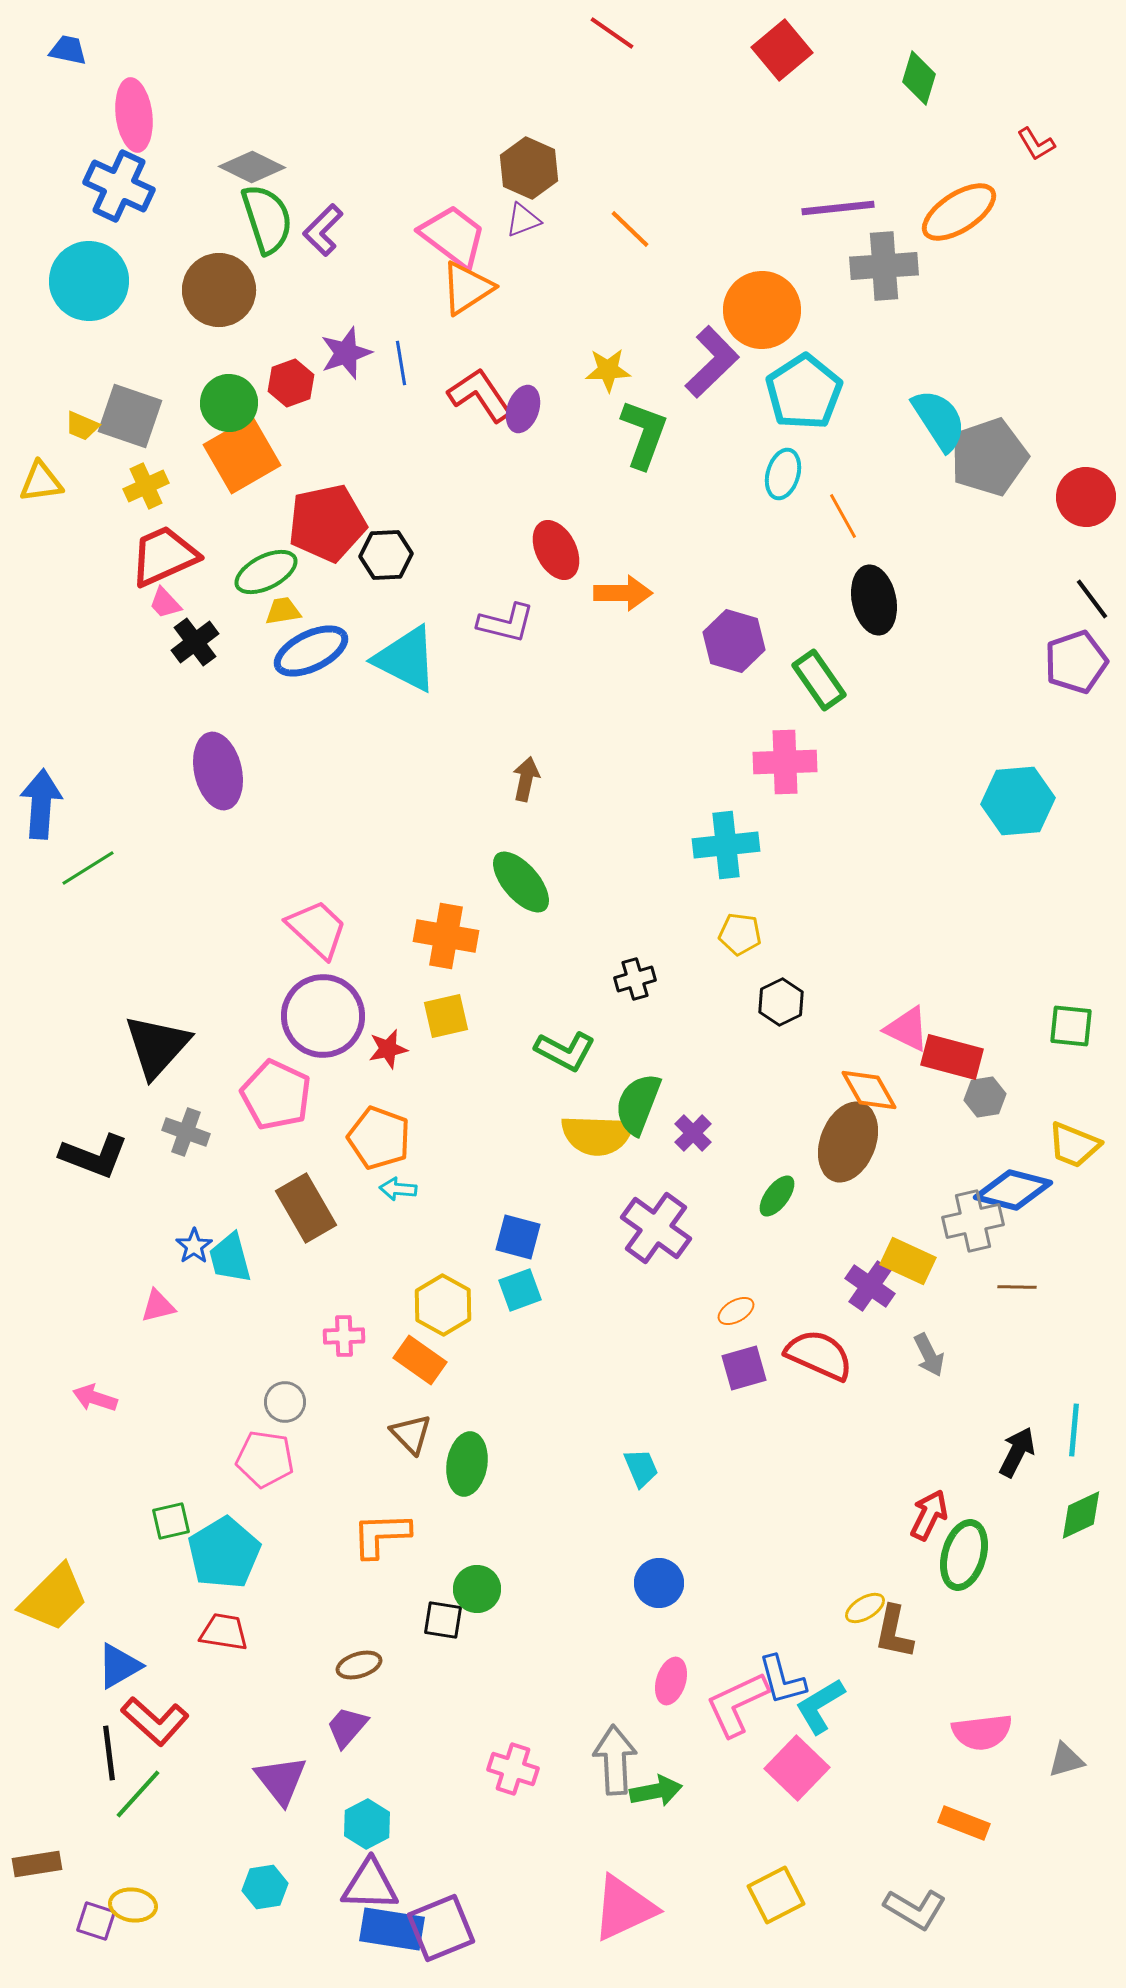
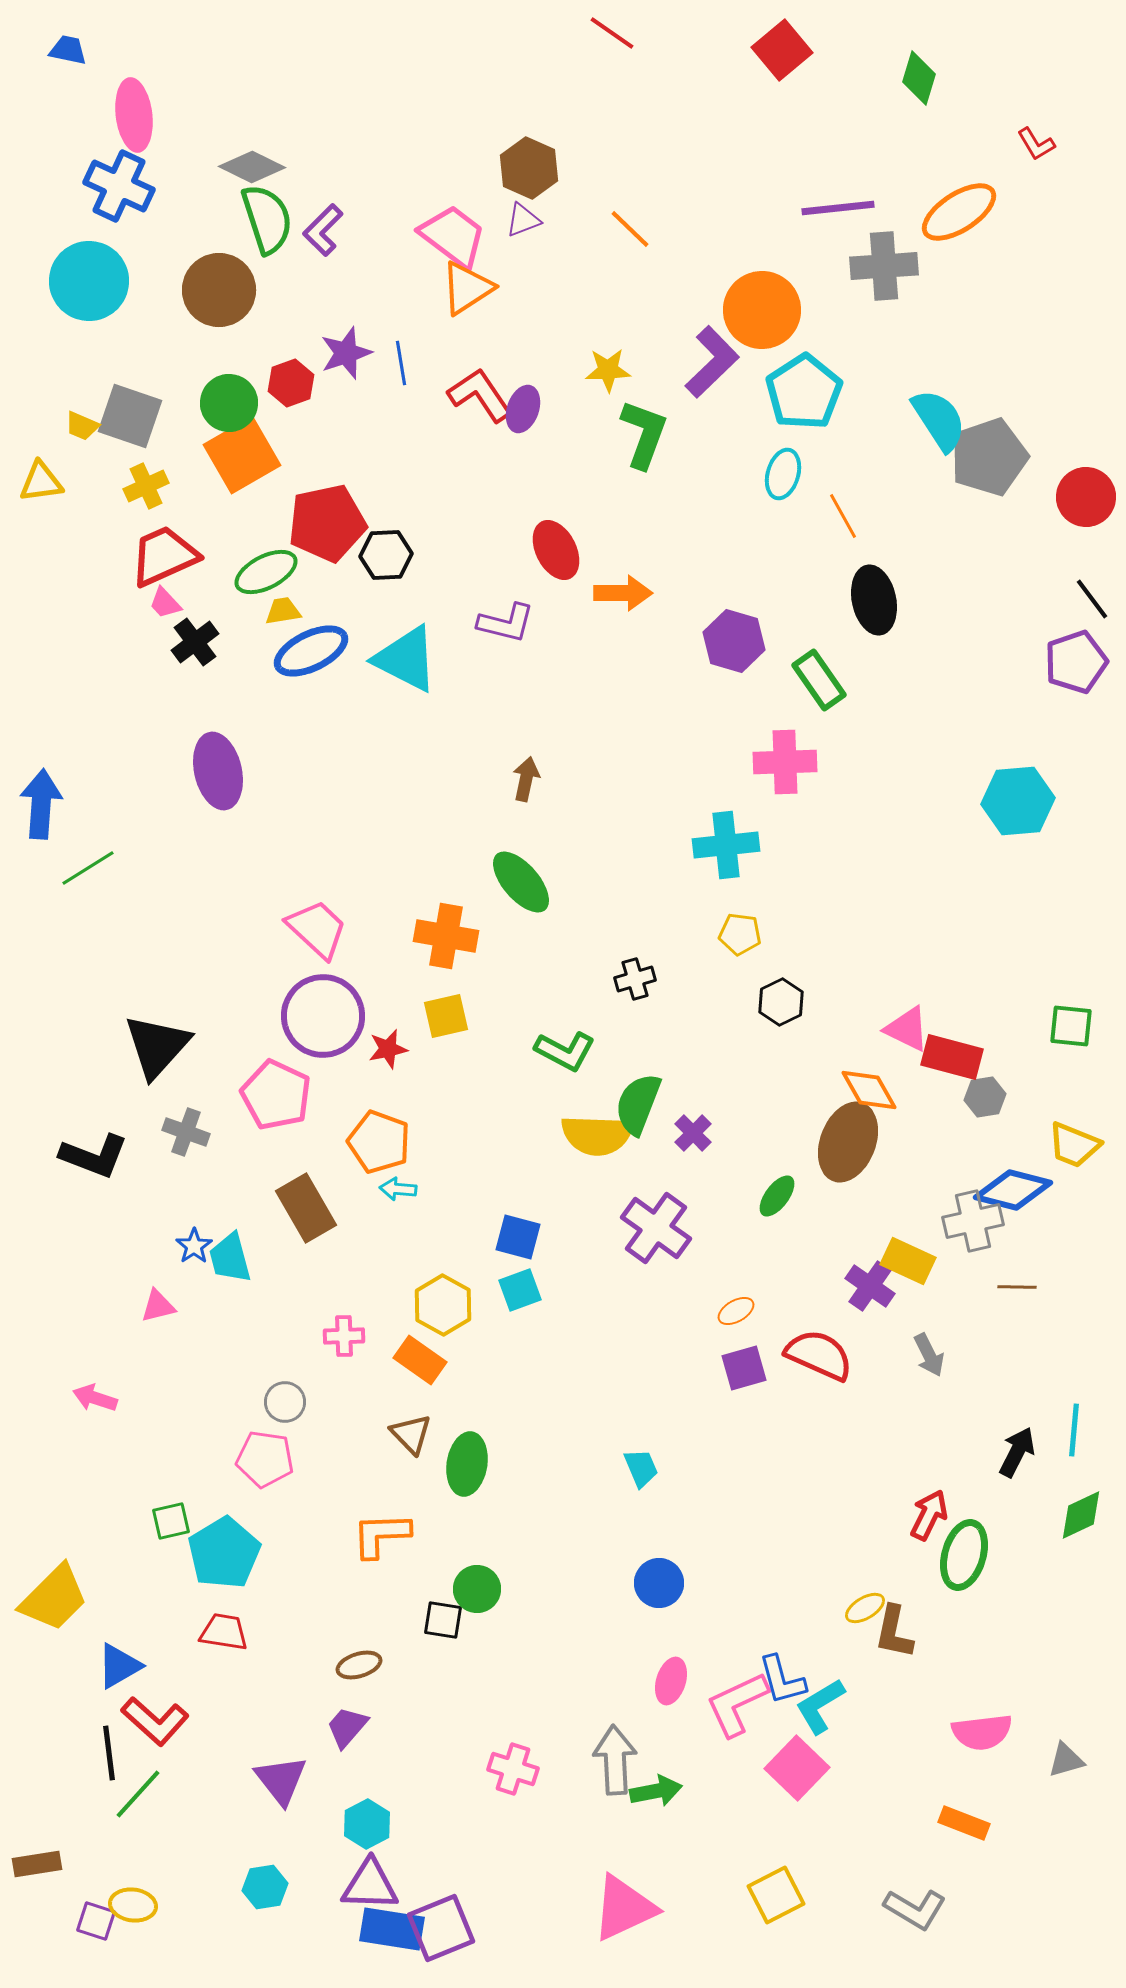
orange pentagon at (379, 1138): moved 4 px down
